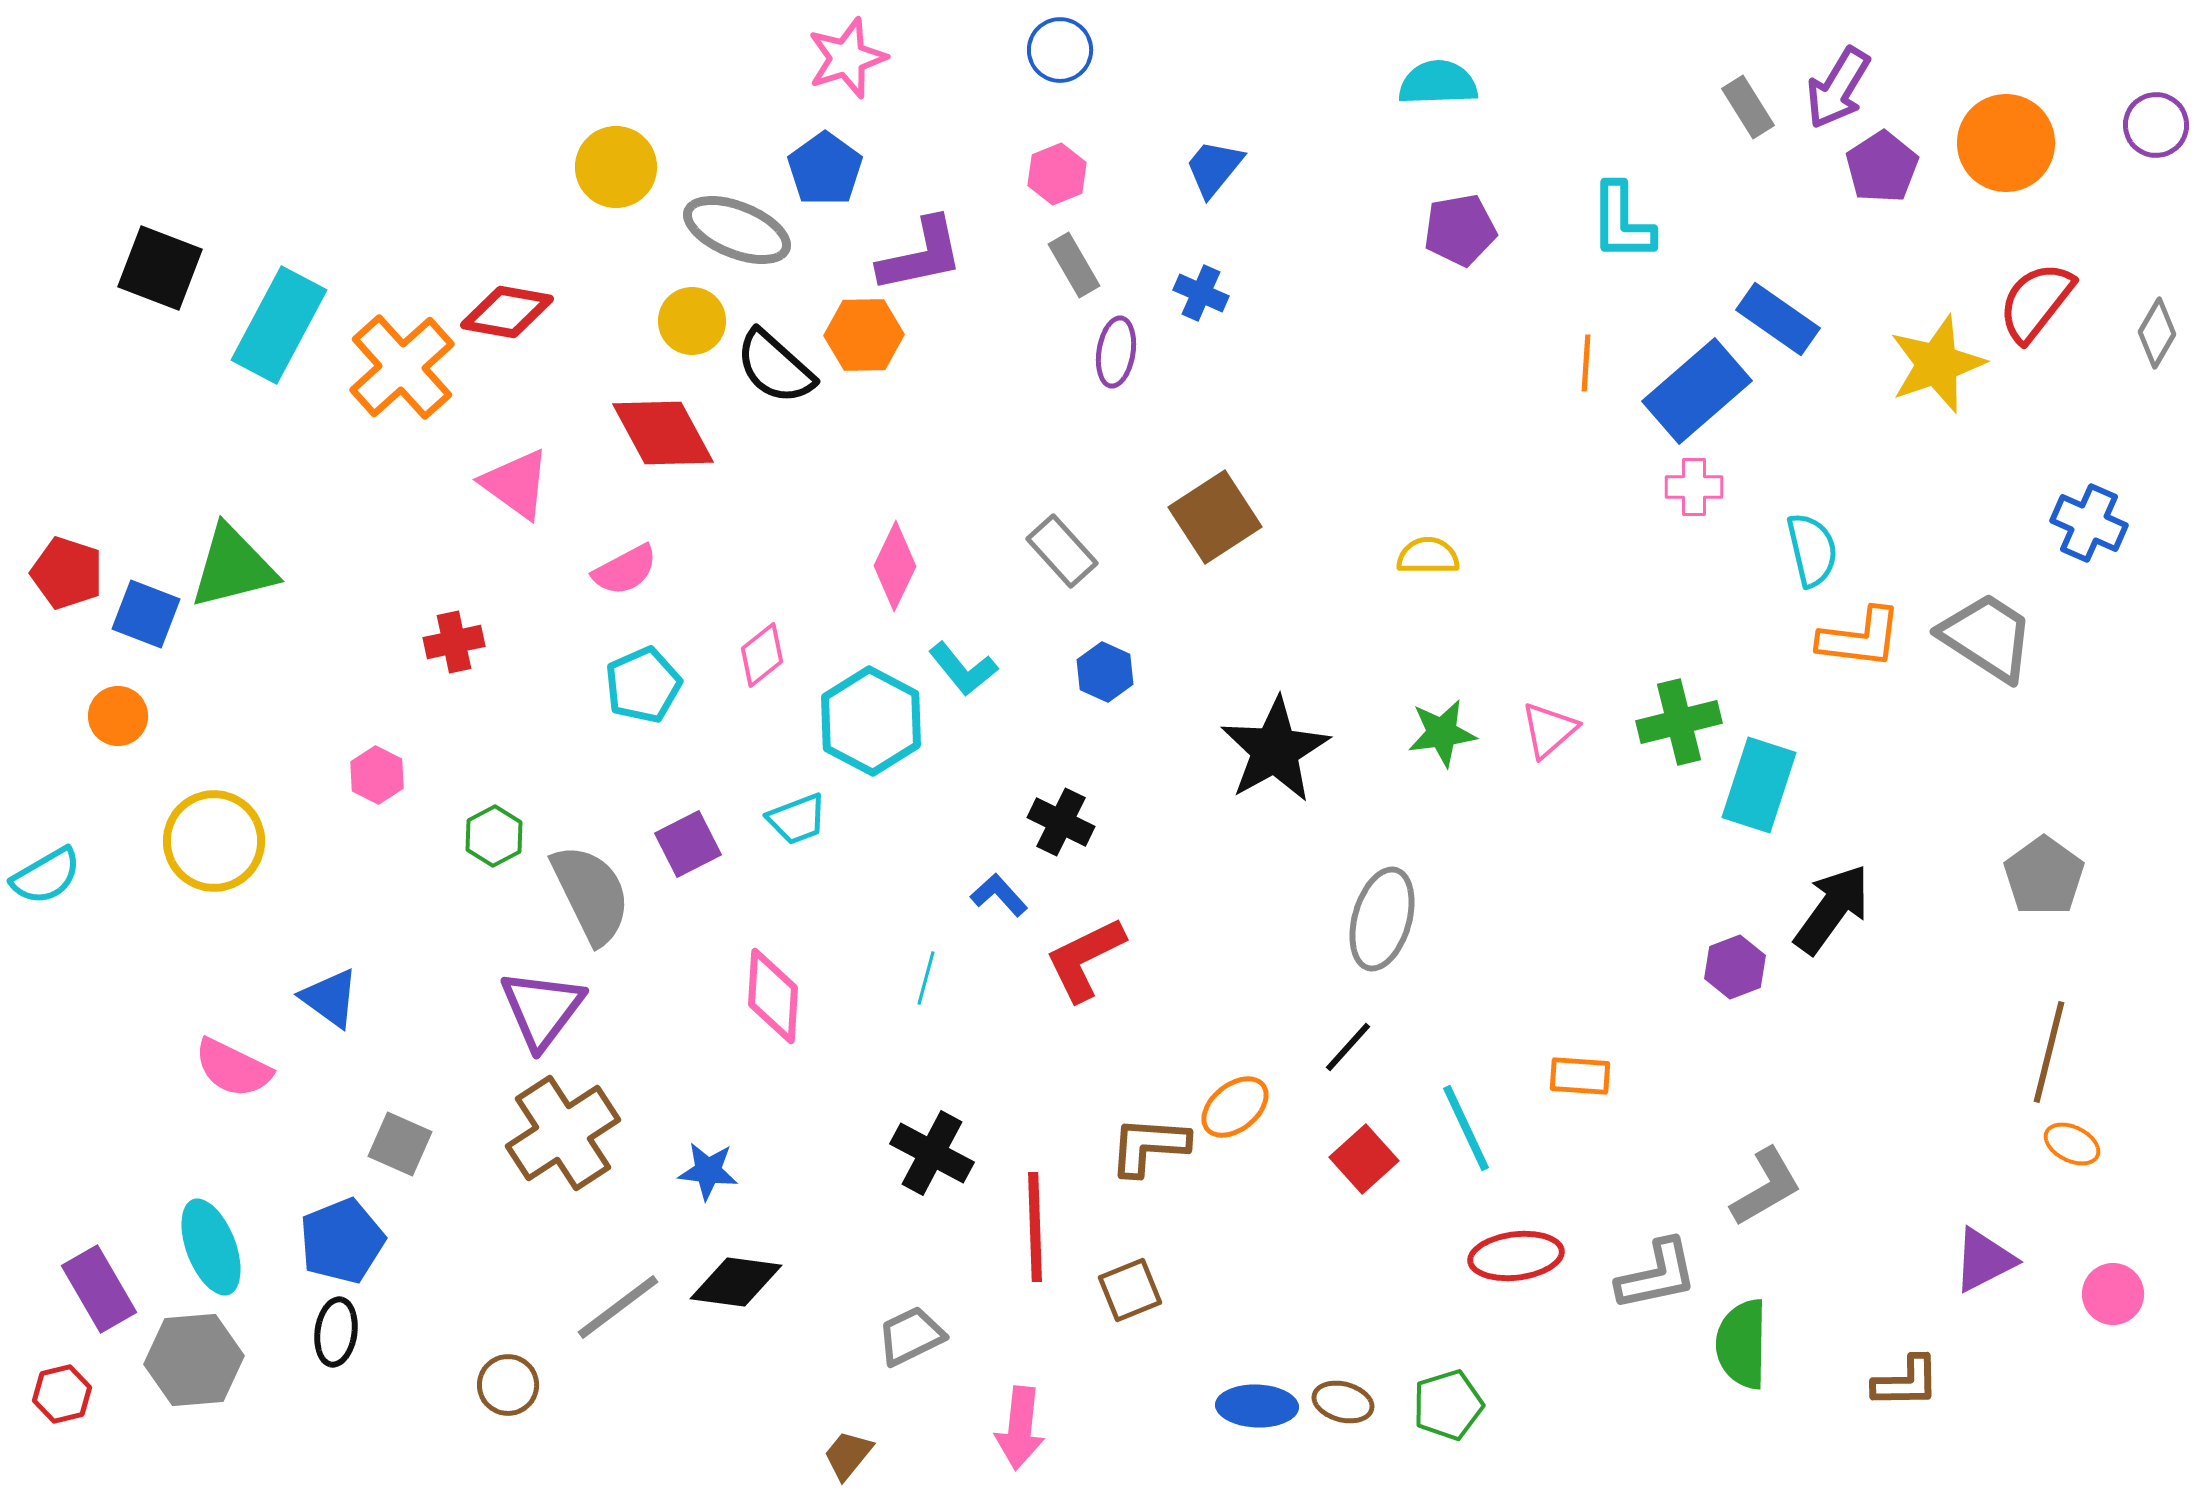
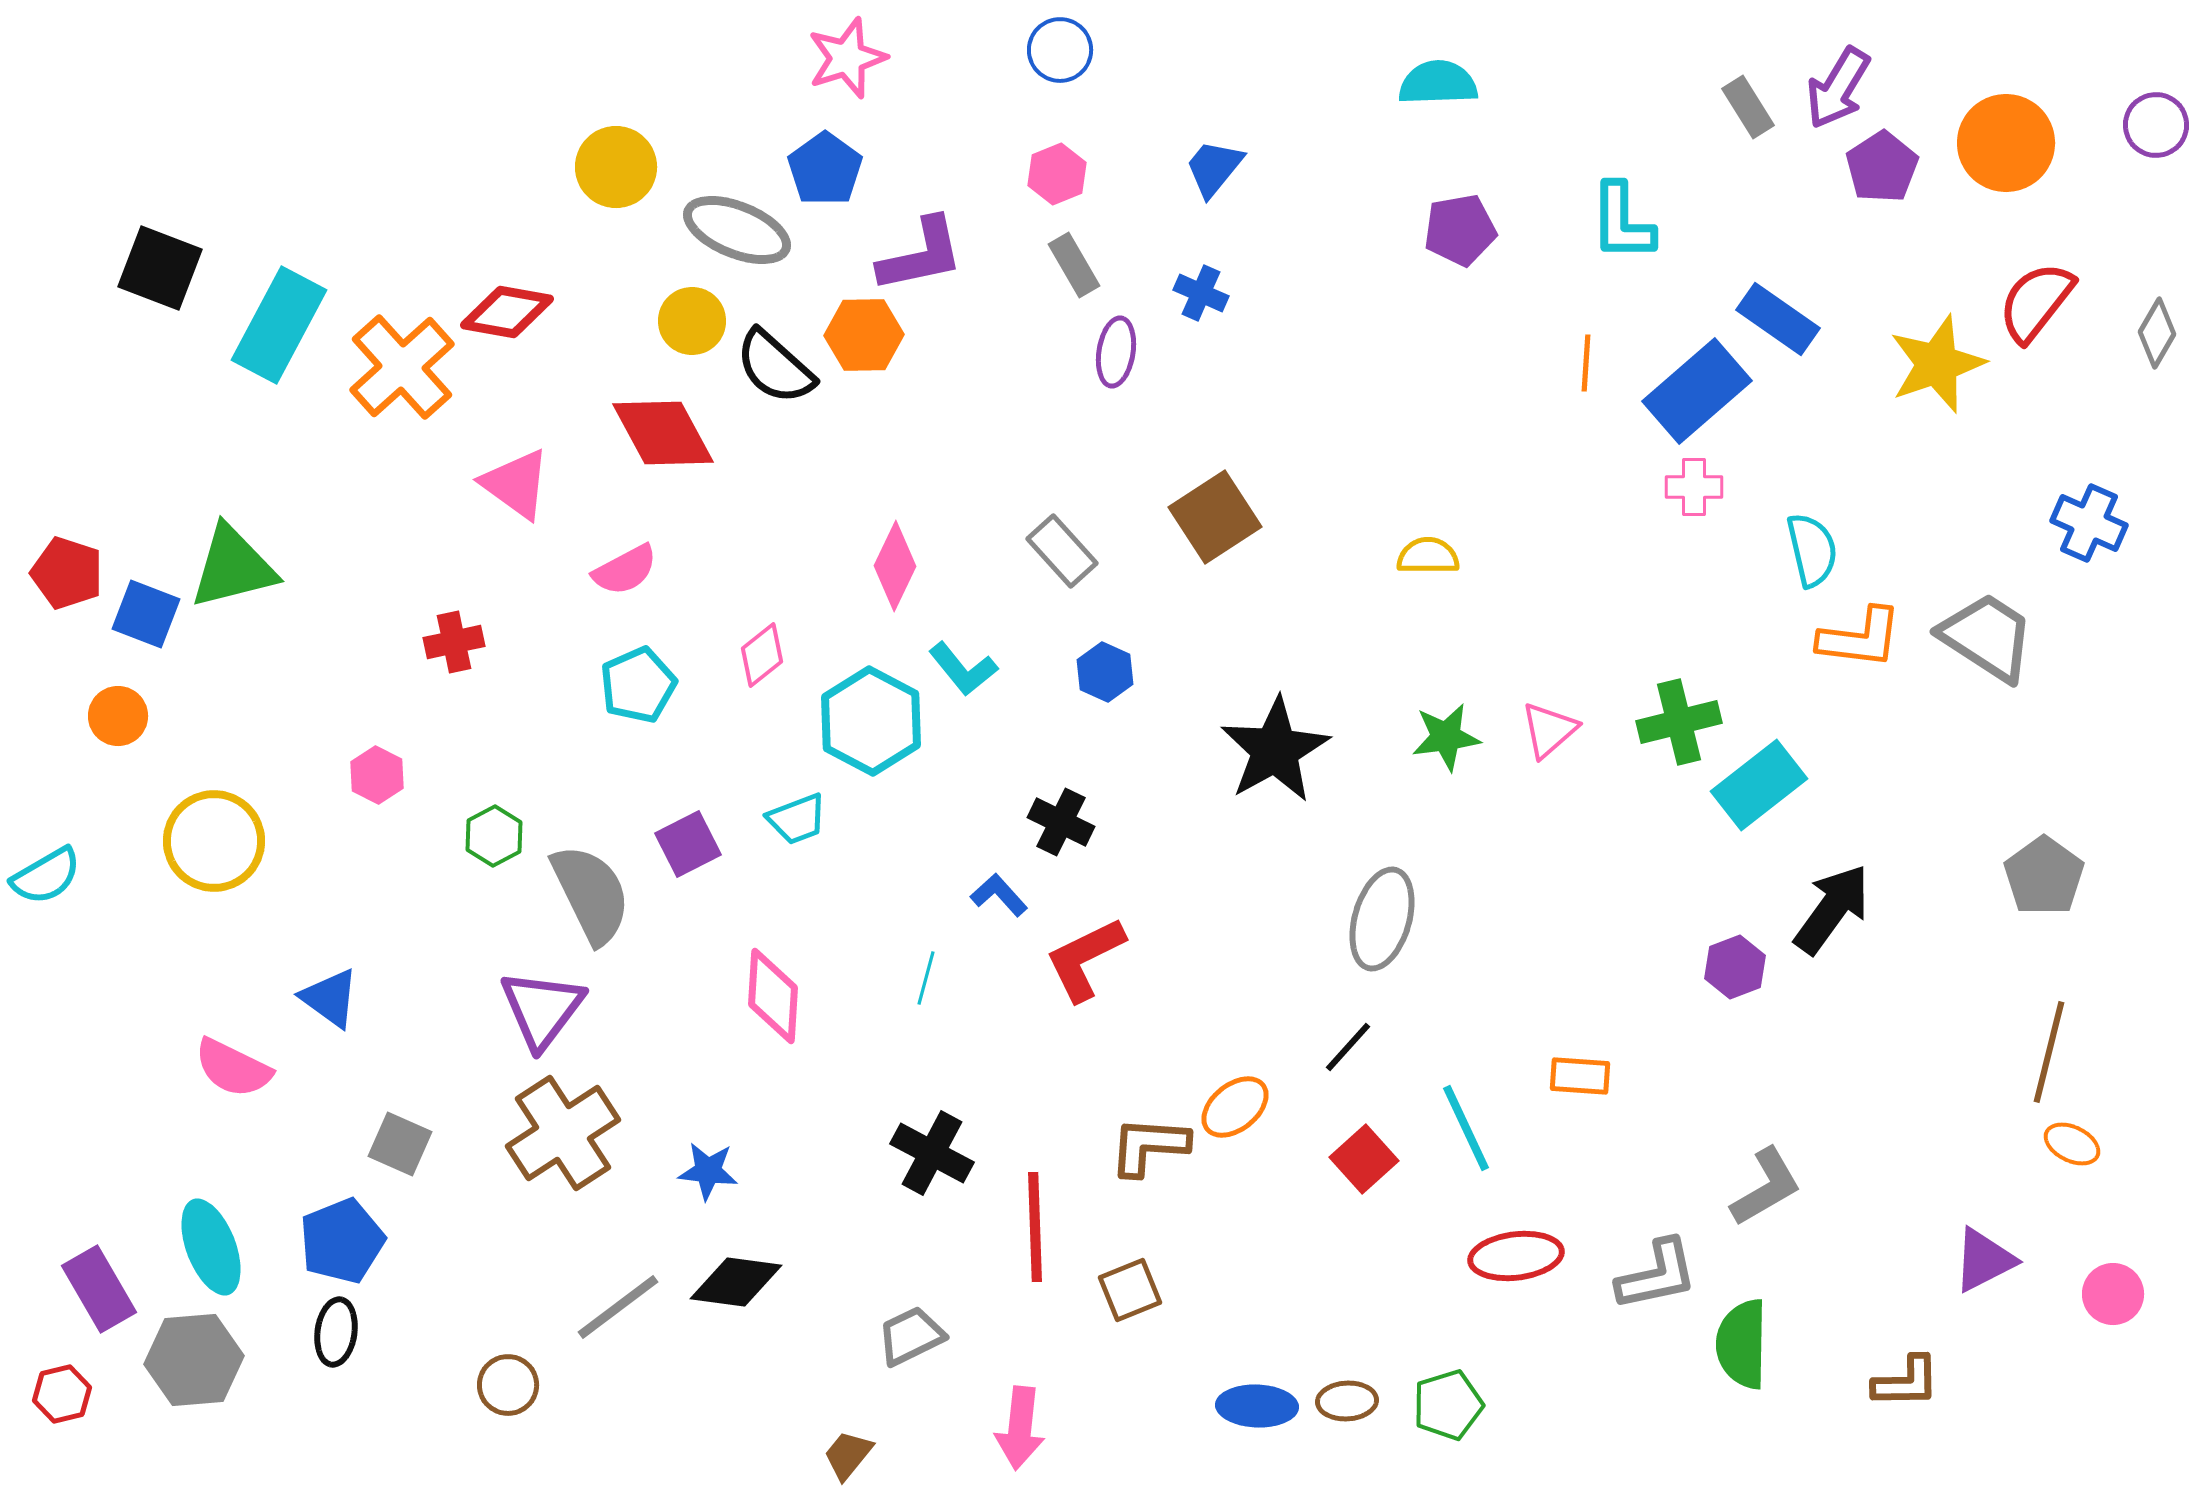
cyan pentagon at (643, 685): moved 5 px left
green star at (1442, 733): moved 4 px right, 4 px down
cyan rectangle at (1759, 785): rotated 34 degrees clockwise
brown ellipse at (1343, 1402): moved 4 px right, 1 px up; rotated 18 degrees counterclockwise
